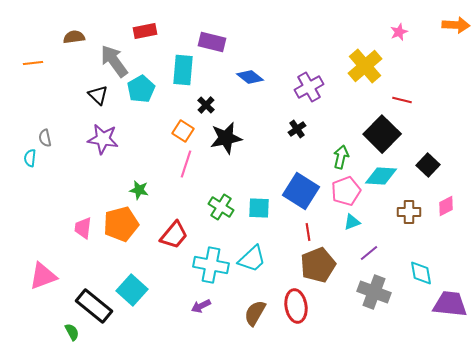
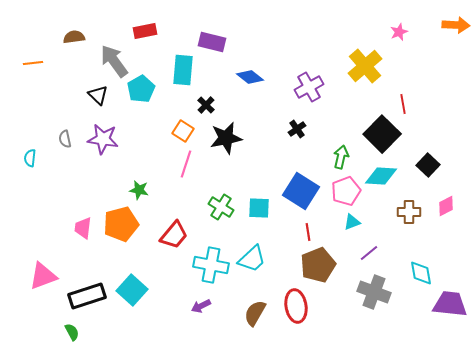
red line at (402, 100): moved 1 px right, 4 px down; rotated 66 degrees clockwise
gray semicircle at (45, 138): moved 20 px right, 1 px down
black rectangle at (94, 306): moved 7 px left, 10 px up; rotated 57 degrees counterclockwise
